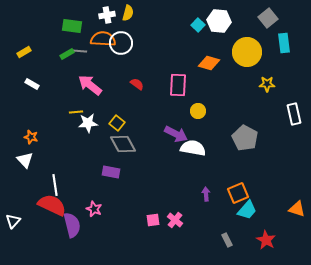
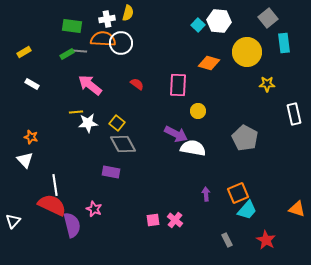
white cross at (107, 15): moved 4 px down
